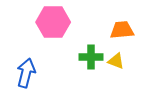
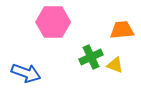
green cross: rotated 25 degrees counterclockwise
yellow triangle: moved 1 px left, 4 px down
blue arrow: rotated 96 degrees clockwise
